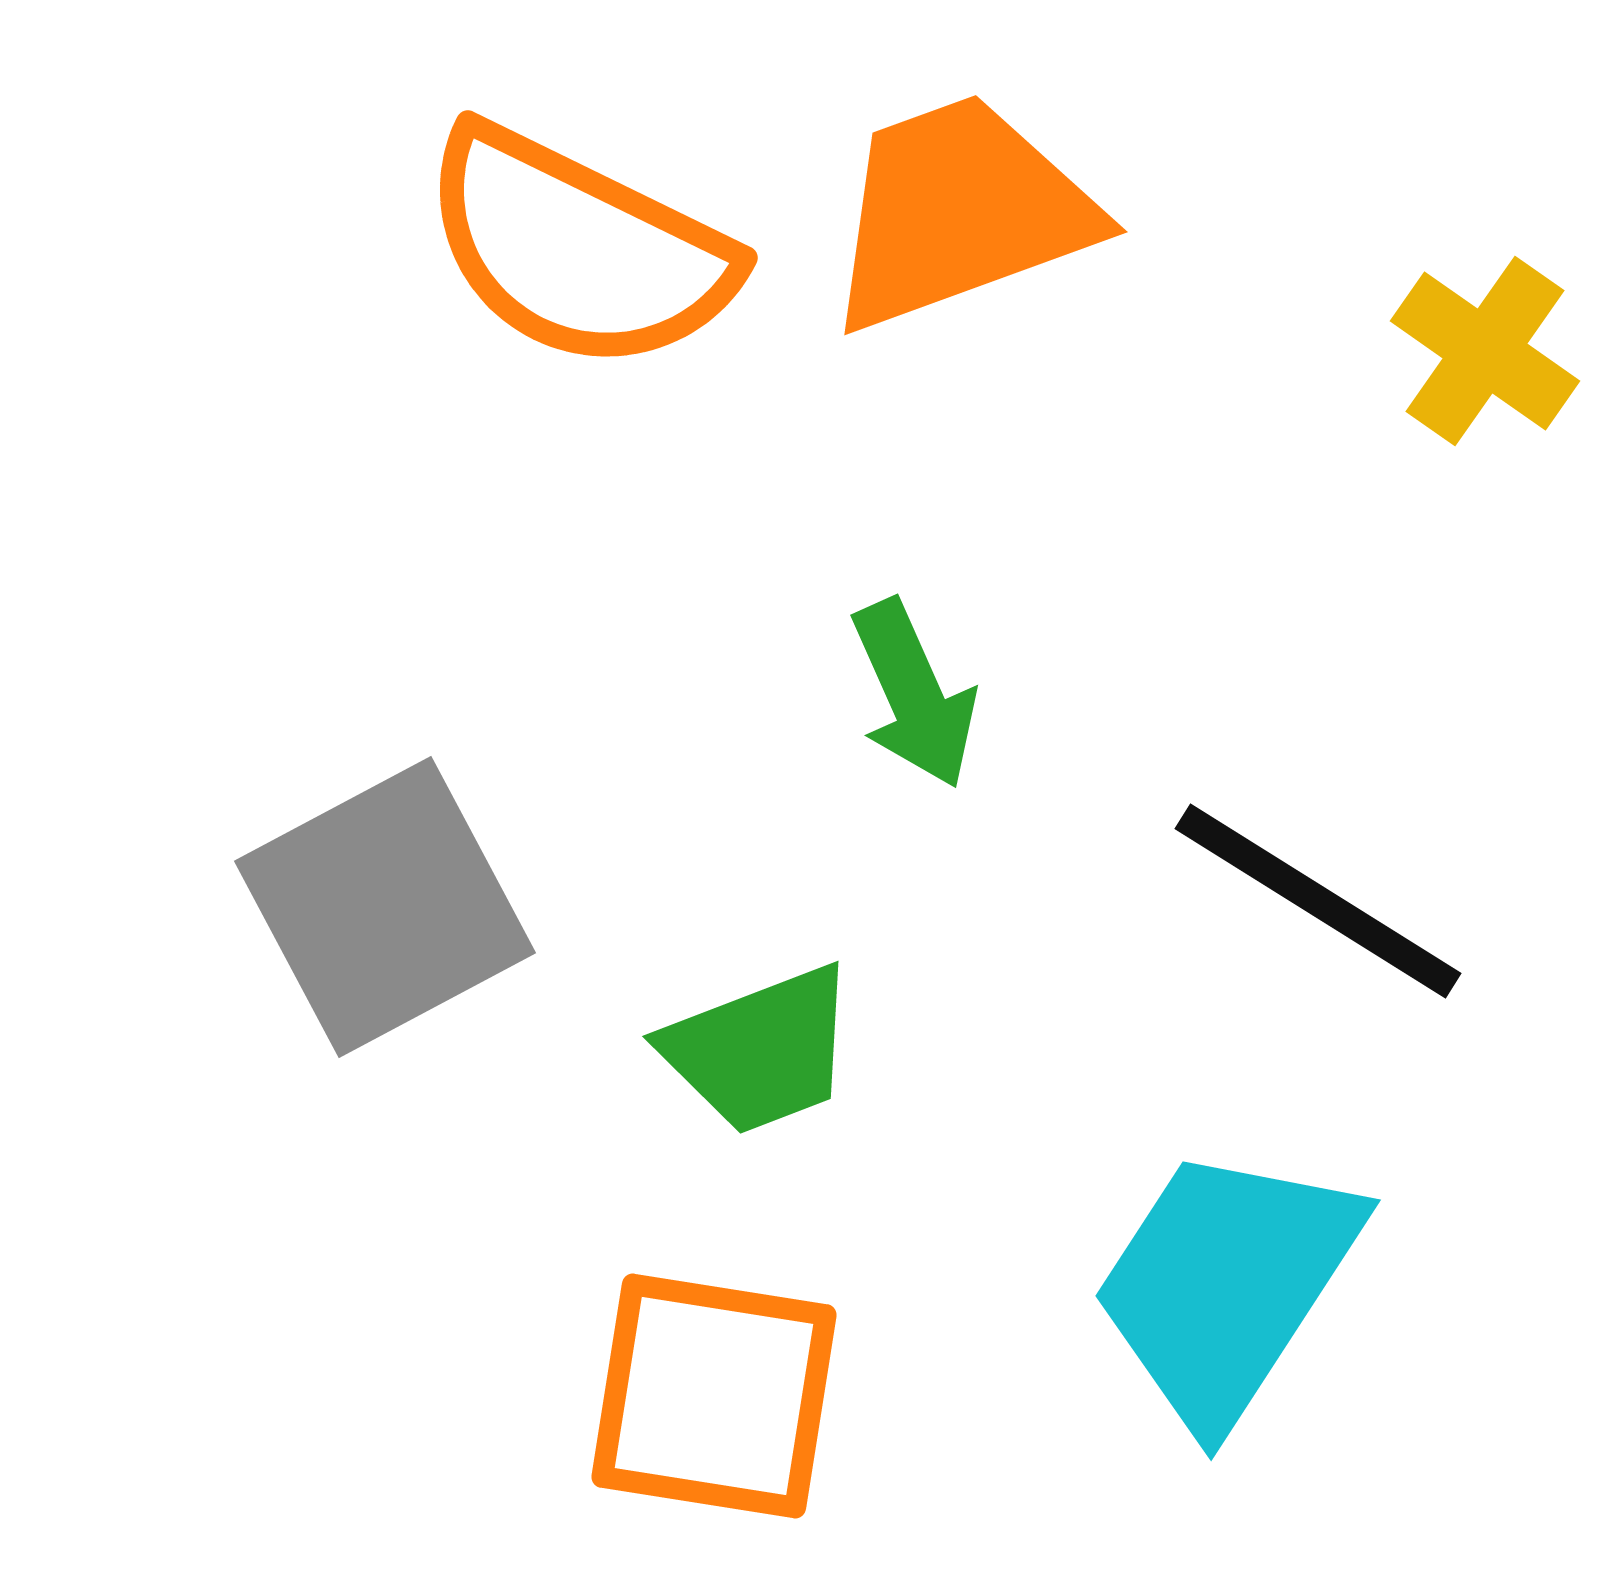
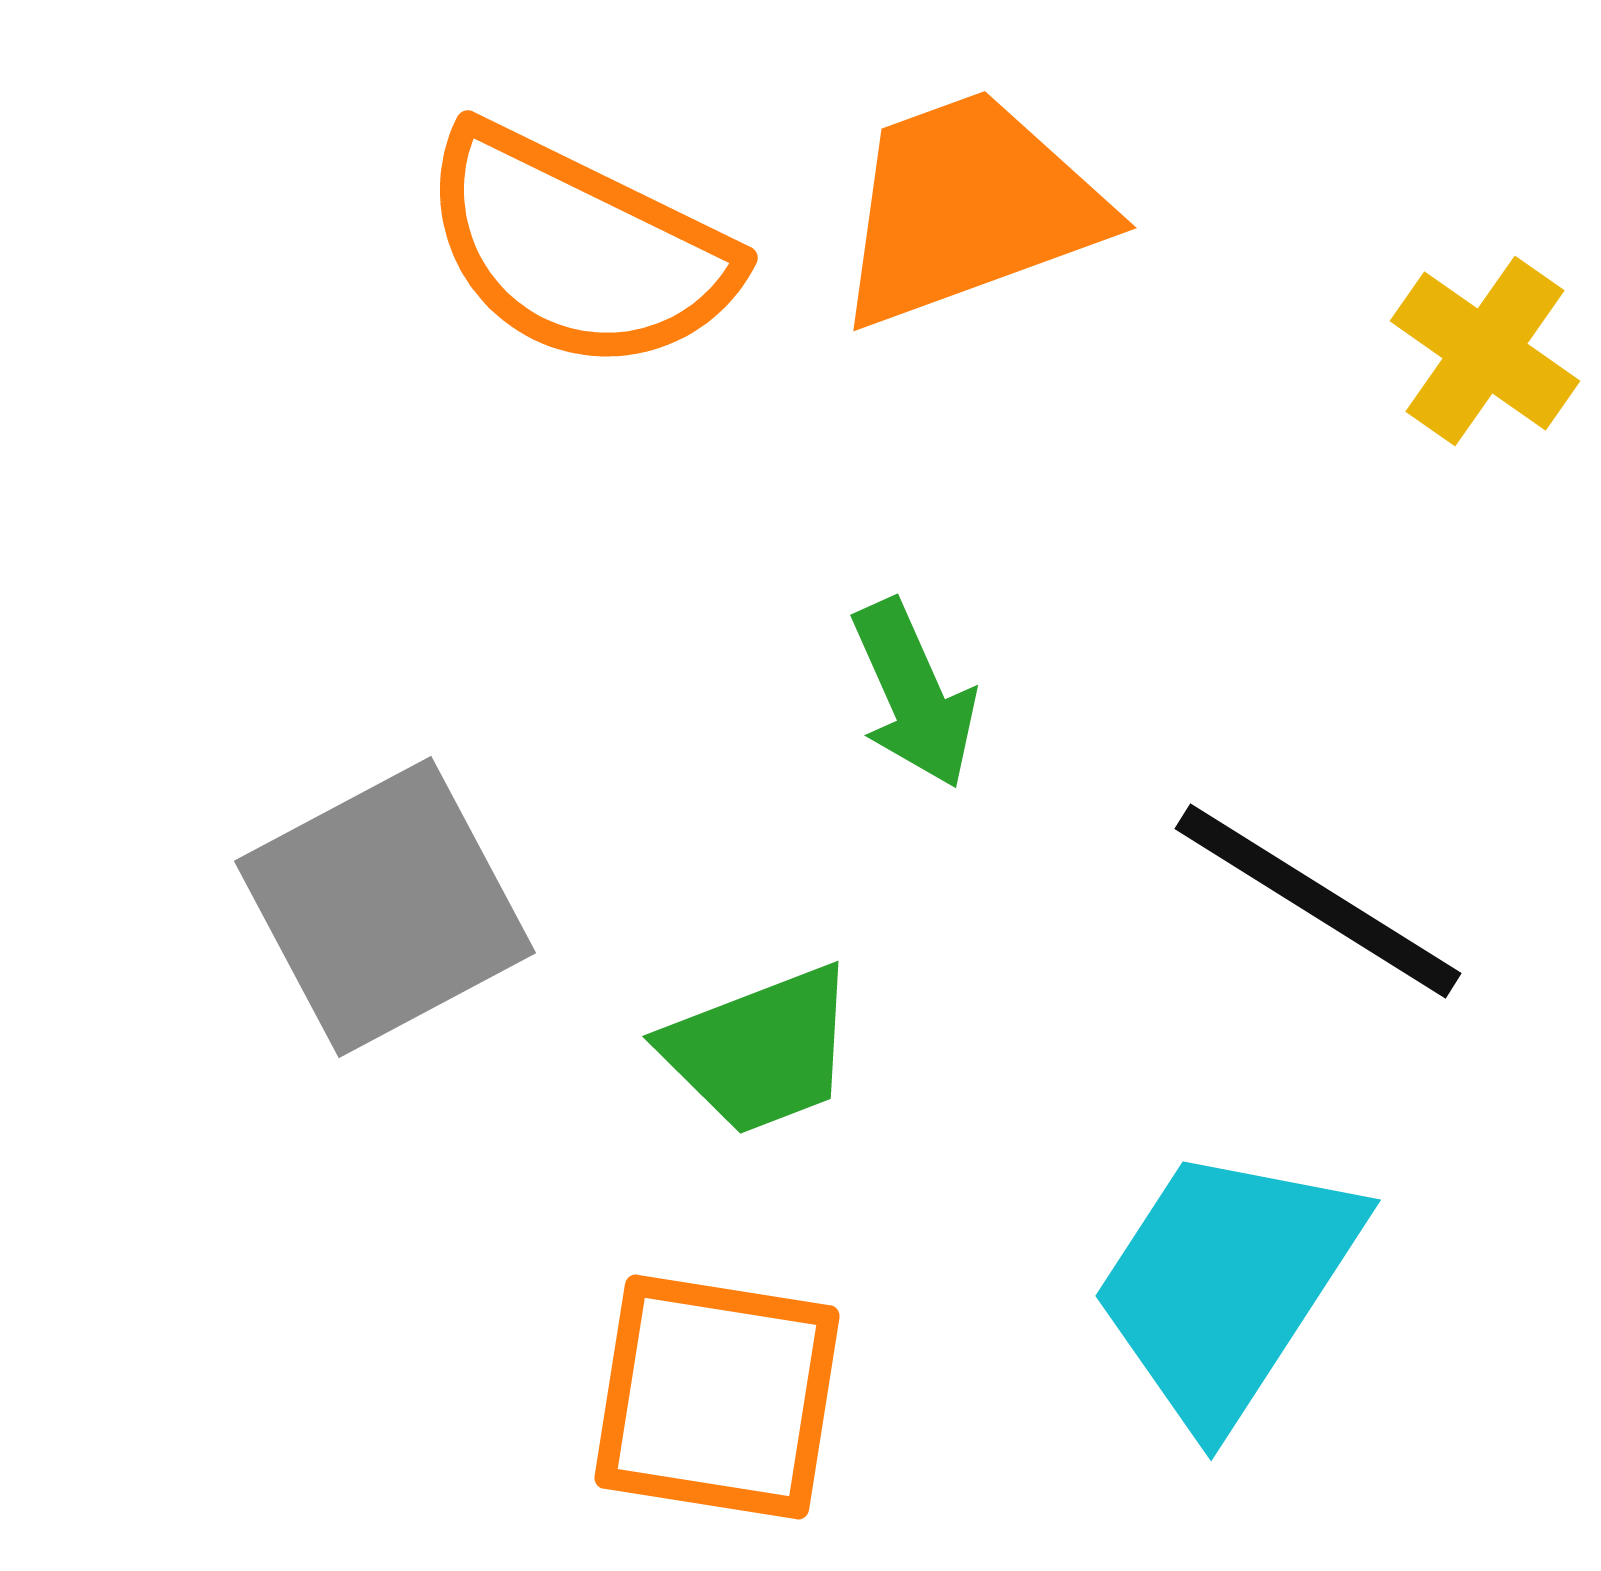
orange trapezoid: moved 9 px right, 4 px up
orange square: moved 3 px right, 1 px down
